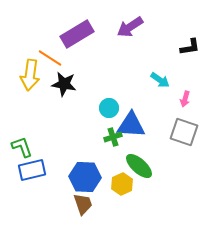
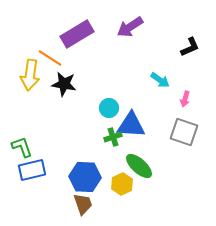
black L-shape: rotated 15 degrees counterclockwise
